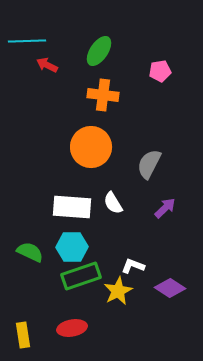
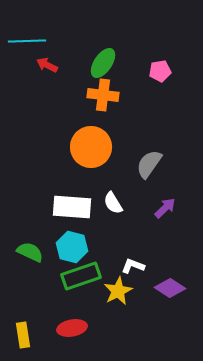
green ellipse: moved 4 px right, 12 px down
gray semicircle: rotated 8 degrees clockwise
cyan hexagon: rotated 16 degrees clockwise
